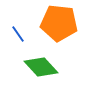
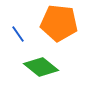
green diamond: rotated 8 degrees counterclockwise
